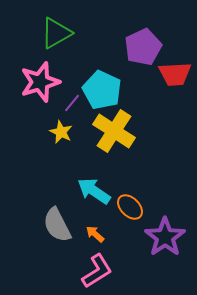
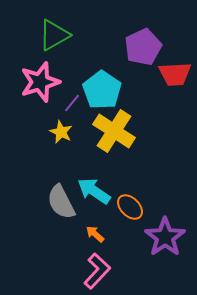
green triangle: moved 2 px left, 2 px down
cyan pentagon: rotated 9 degrees clockwise
gray semicircle: moved 4 px right, 23 px up
pink L-shape: rotated 15 degrees counterclockwise
